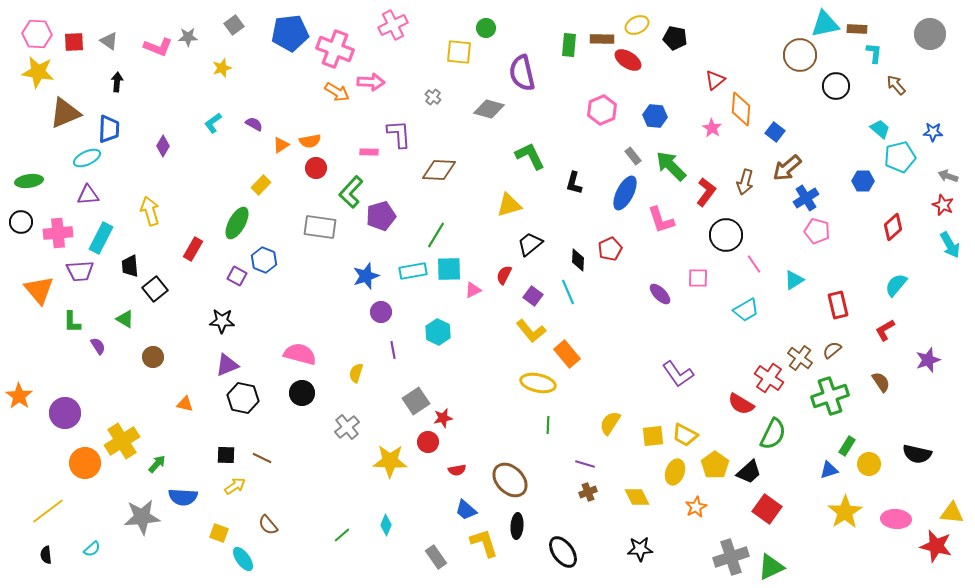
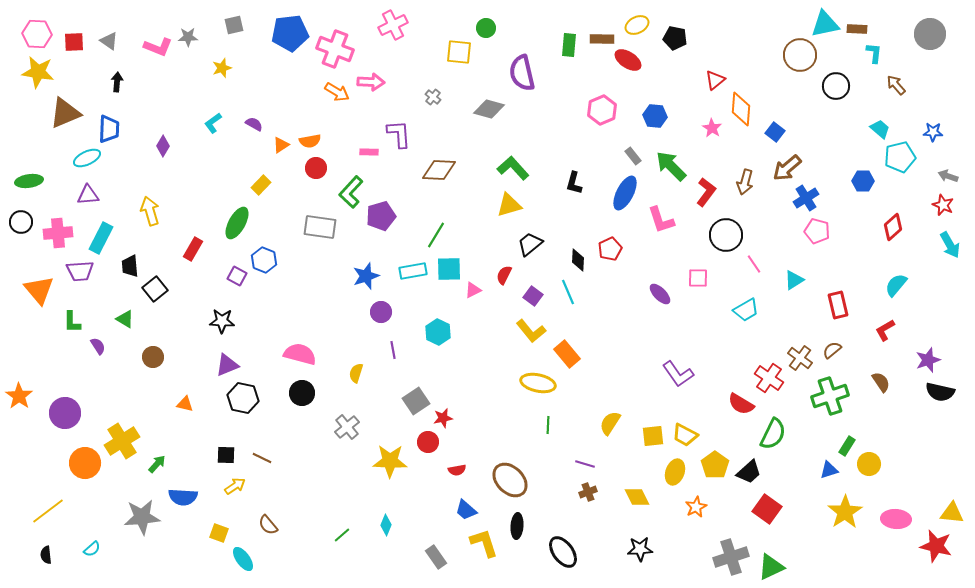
gray square at (234, 25): rotated 24 degrees clockwise
green L-shape at (530, 156): moved 17 px left, 12 px down; rotated 16 degrees counterclockwise
black semicircle at (917, 454): moved 23 px right, 62 px up
